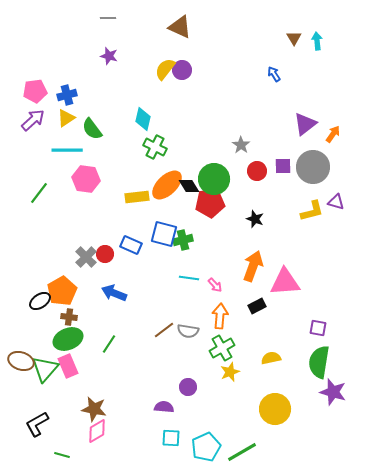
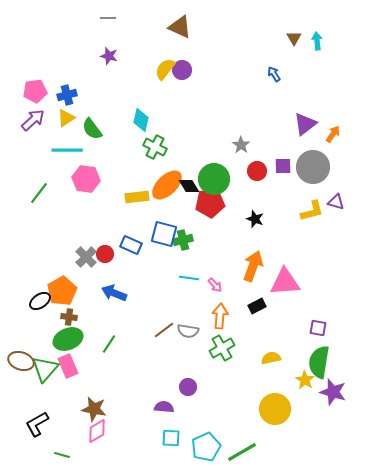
cyan diamond at (143, 119): moved 2 px left, 1 px down
yellow star at (230, 372): moved 75 px right, 8 px down; rotated 18 degrees counterclockwise
